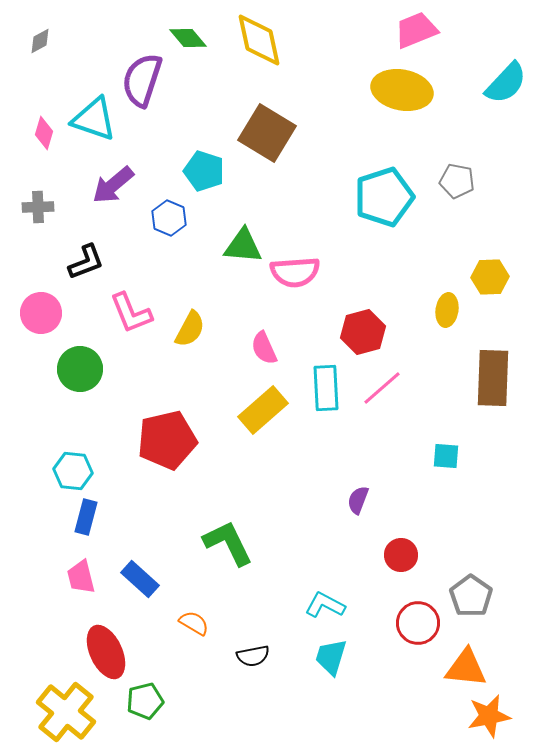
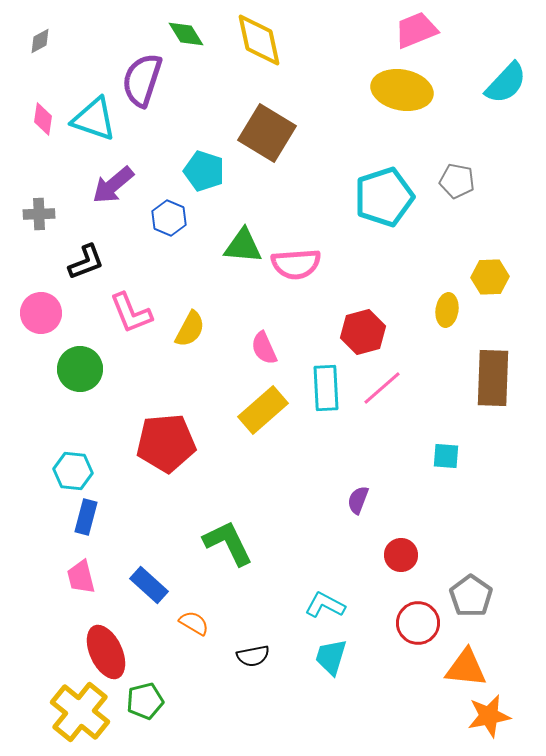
green diamond at (188, 38): moved 2 px left, 4 px up; rotated 9 degrees clockwise
pink diamond at (44, 133): moved 1 px left, 14 px up; rotated 8 degrees counterclockwise
gray cross at (38, 207): moved 1 px right, 7 px down
pink semicircle at (295, 272): moved 1 px right, 8 px up
red pentagon at (167, 440): moved 1 px left, 3 px down; rotated 8 degrees clockwise
blue rectangle at (140, 579): moved 9 px right, 6 px down
yellow cross at (66, 712): moved 14 px right
